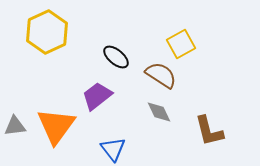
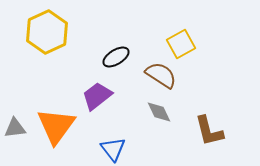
black ellipse: rotated 72 degrees counterclockwise
gray triangle: moved 2 px down
